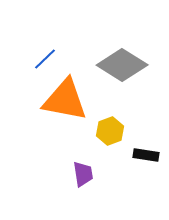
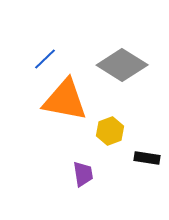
black rectangle: moved 1 px right, 3 px down
